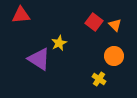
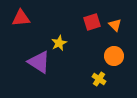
red triangle: moved 3 px down
red square: moved 2 px left; rotated 36 degrees clockwise
purple triangle: moved 3 px down
